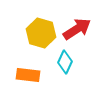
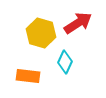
red arrow: moved 1 px right, 6 px up
orange rectangle: moved 1 px down
